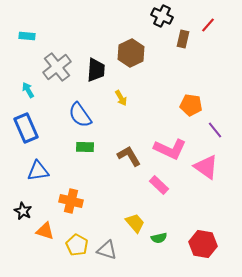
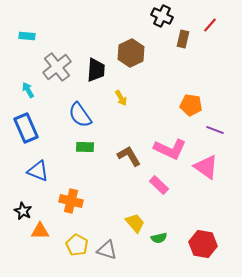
red line: moved 2 px right
purple line: rotated 30 degrees counterclockwise
blue triangle: rotated 30 degrees clockwise
orange triangle: moved 5 px left; rotated 18 degrees counterclockwise
